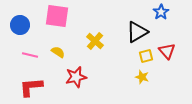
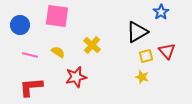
yellow cross: moved 3 px left, 4 px down
